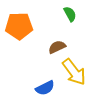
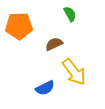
brown semicircle: moved 3 px left, 3 px up
